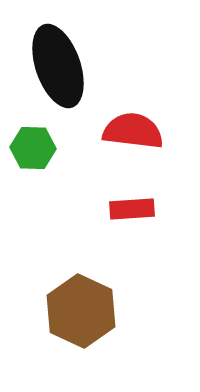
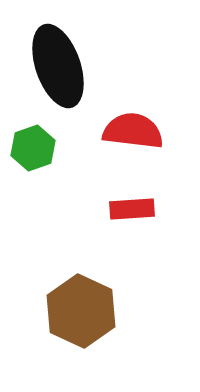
green hexagon: rotated 21 degrees counterclockwise
